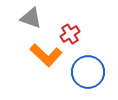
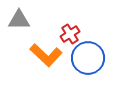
gray triangle: moved 12 px left, 2 px down; rotated 20 degrees counterclockwise
blue circle: moved 14 px up
